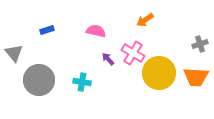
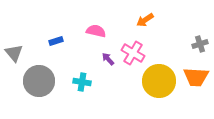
blue rectangle: moved 9 px right, 11 px down
yellow circle: moved 8 px down
gray circle: moved 1 px down
